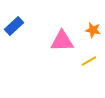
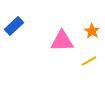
orange star: moved 1 px left, 1 px down; rotated 21 degrees clockwise
